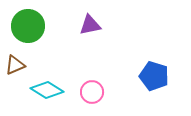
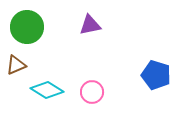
green circle: moved 1 px left, 1 px down
brown triangle: moved 1 px right
blue pentagon: moved 2 px right, 1 px up
